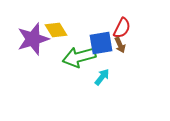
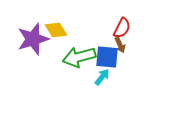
blue square: moved 6 px right, 14 px down; rotated 15 degrees clockwise
